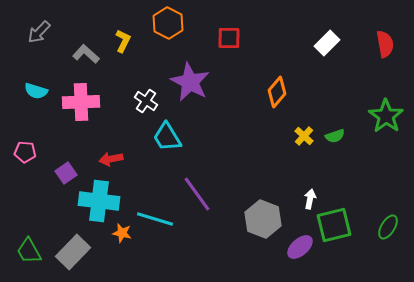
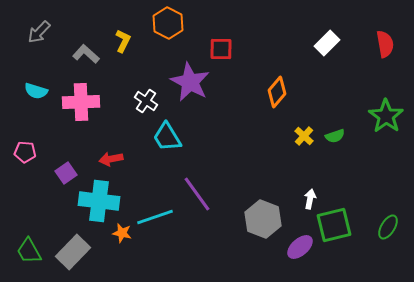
red square: moved 8 px left, 11 px down
cyan line: moved 2 px up; rotated 36 degrees counterclockwise
